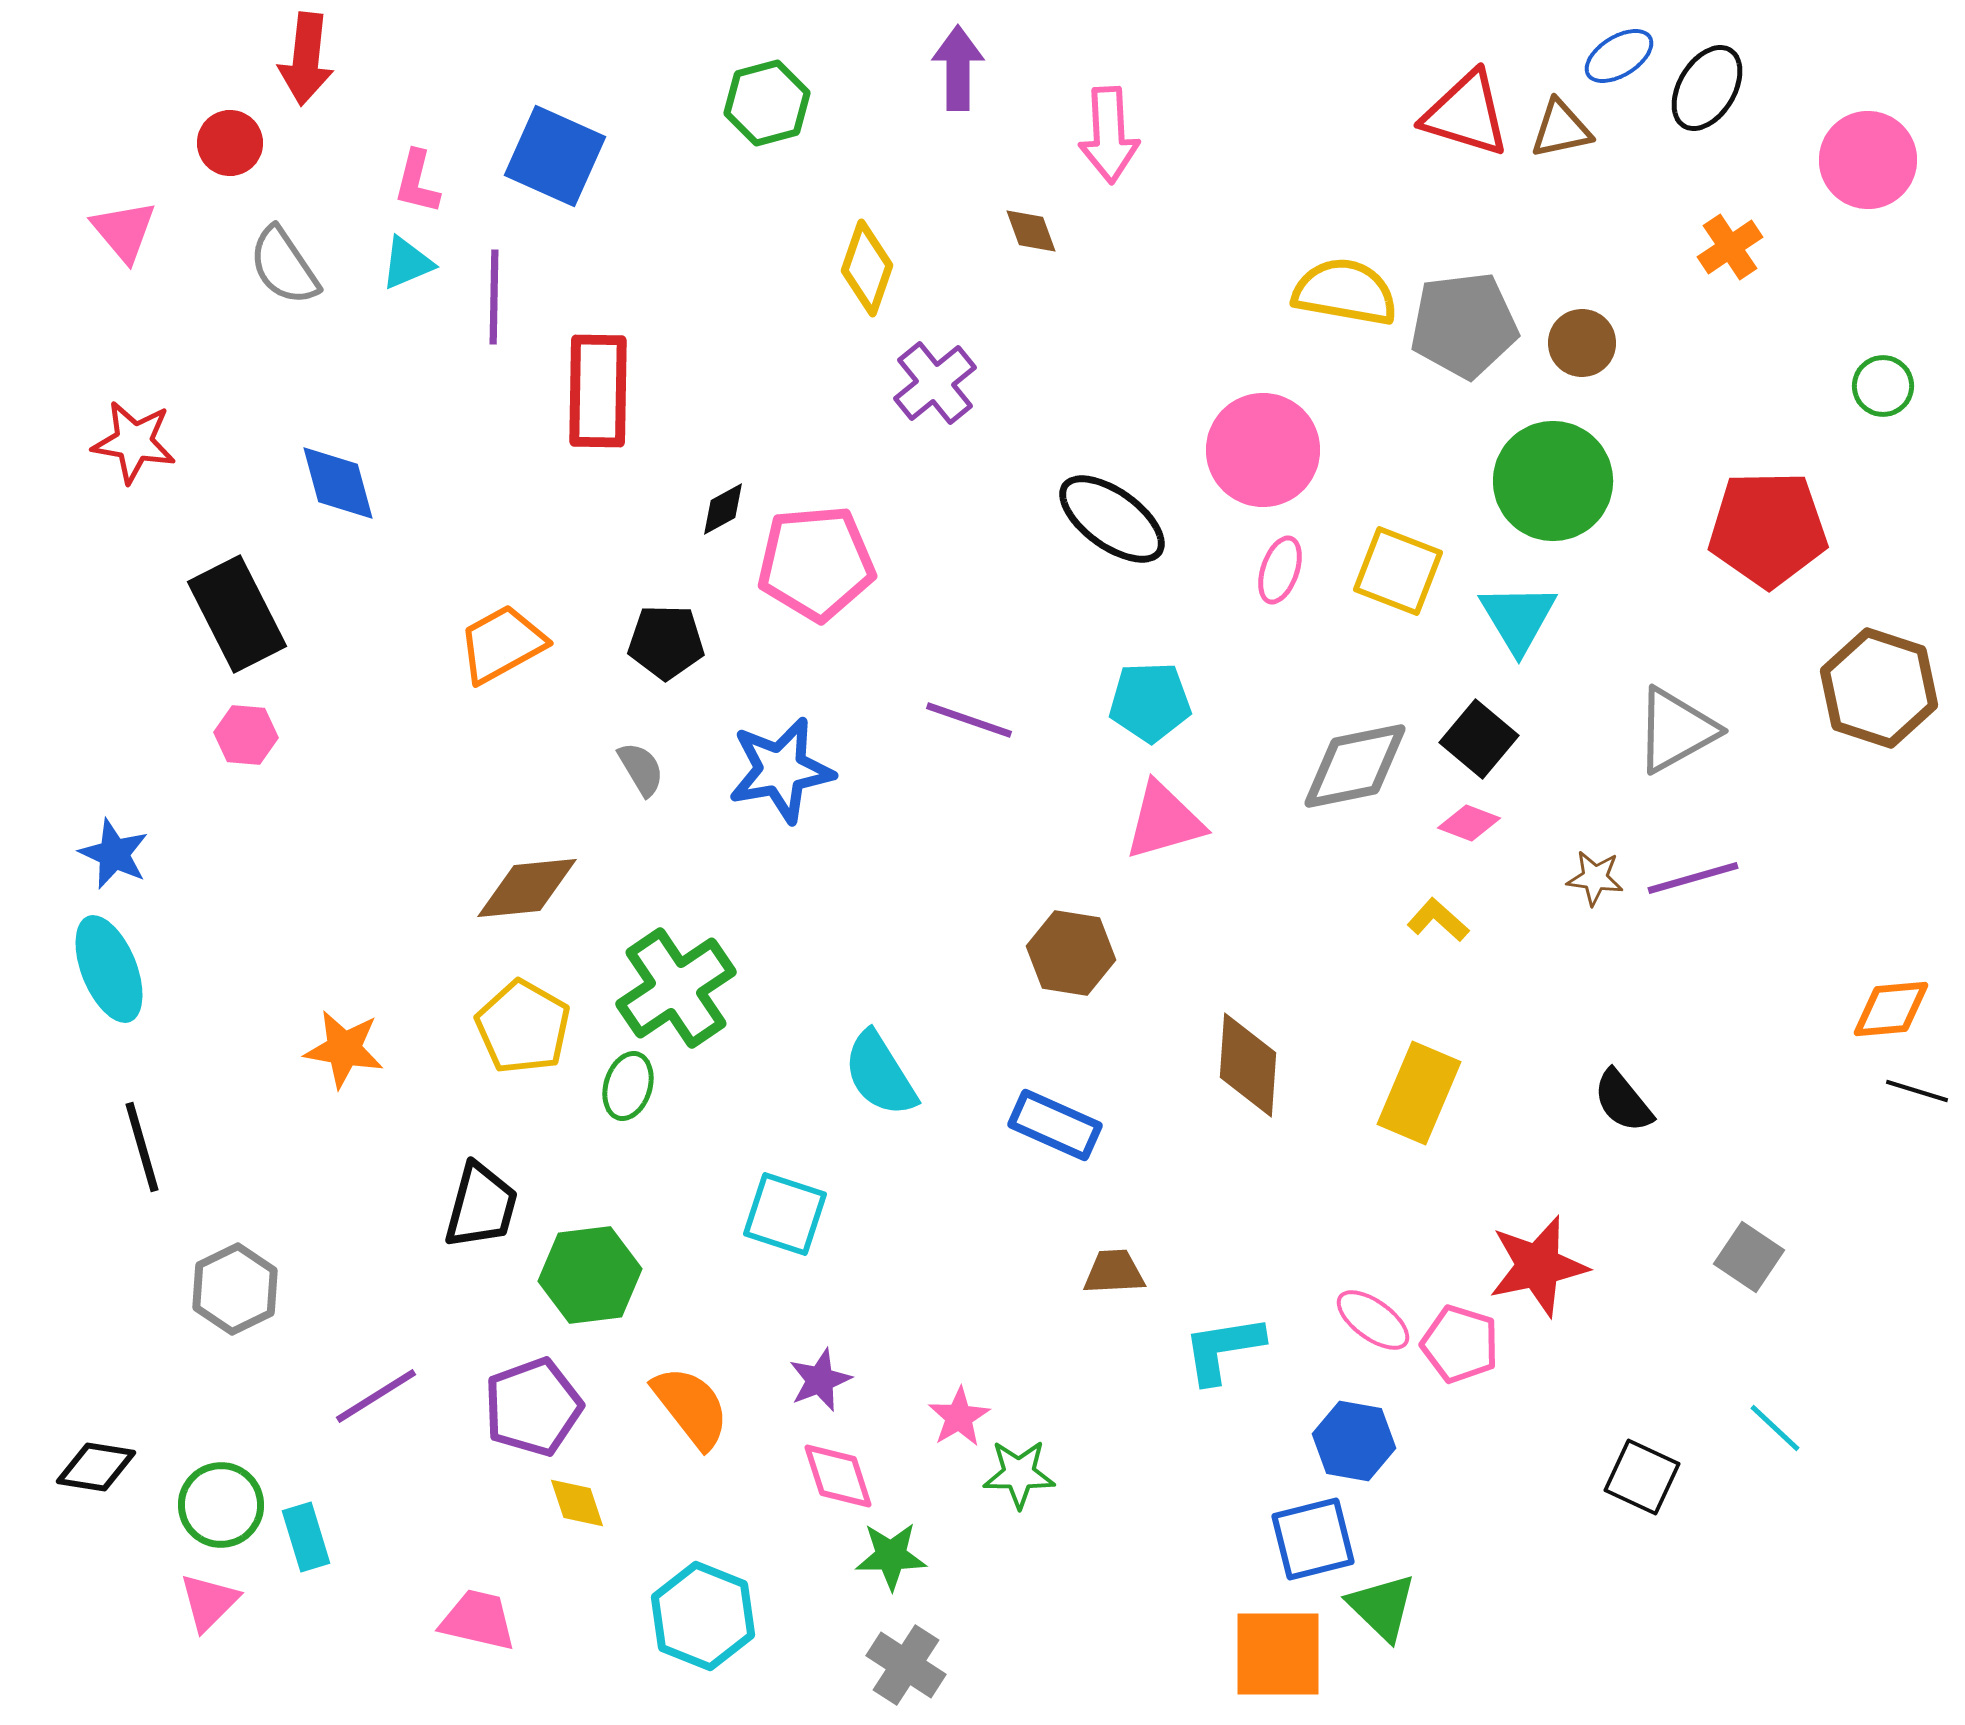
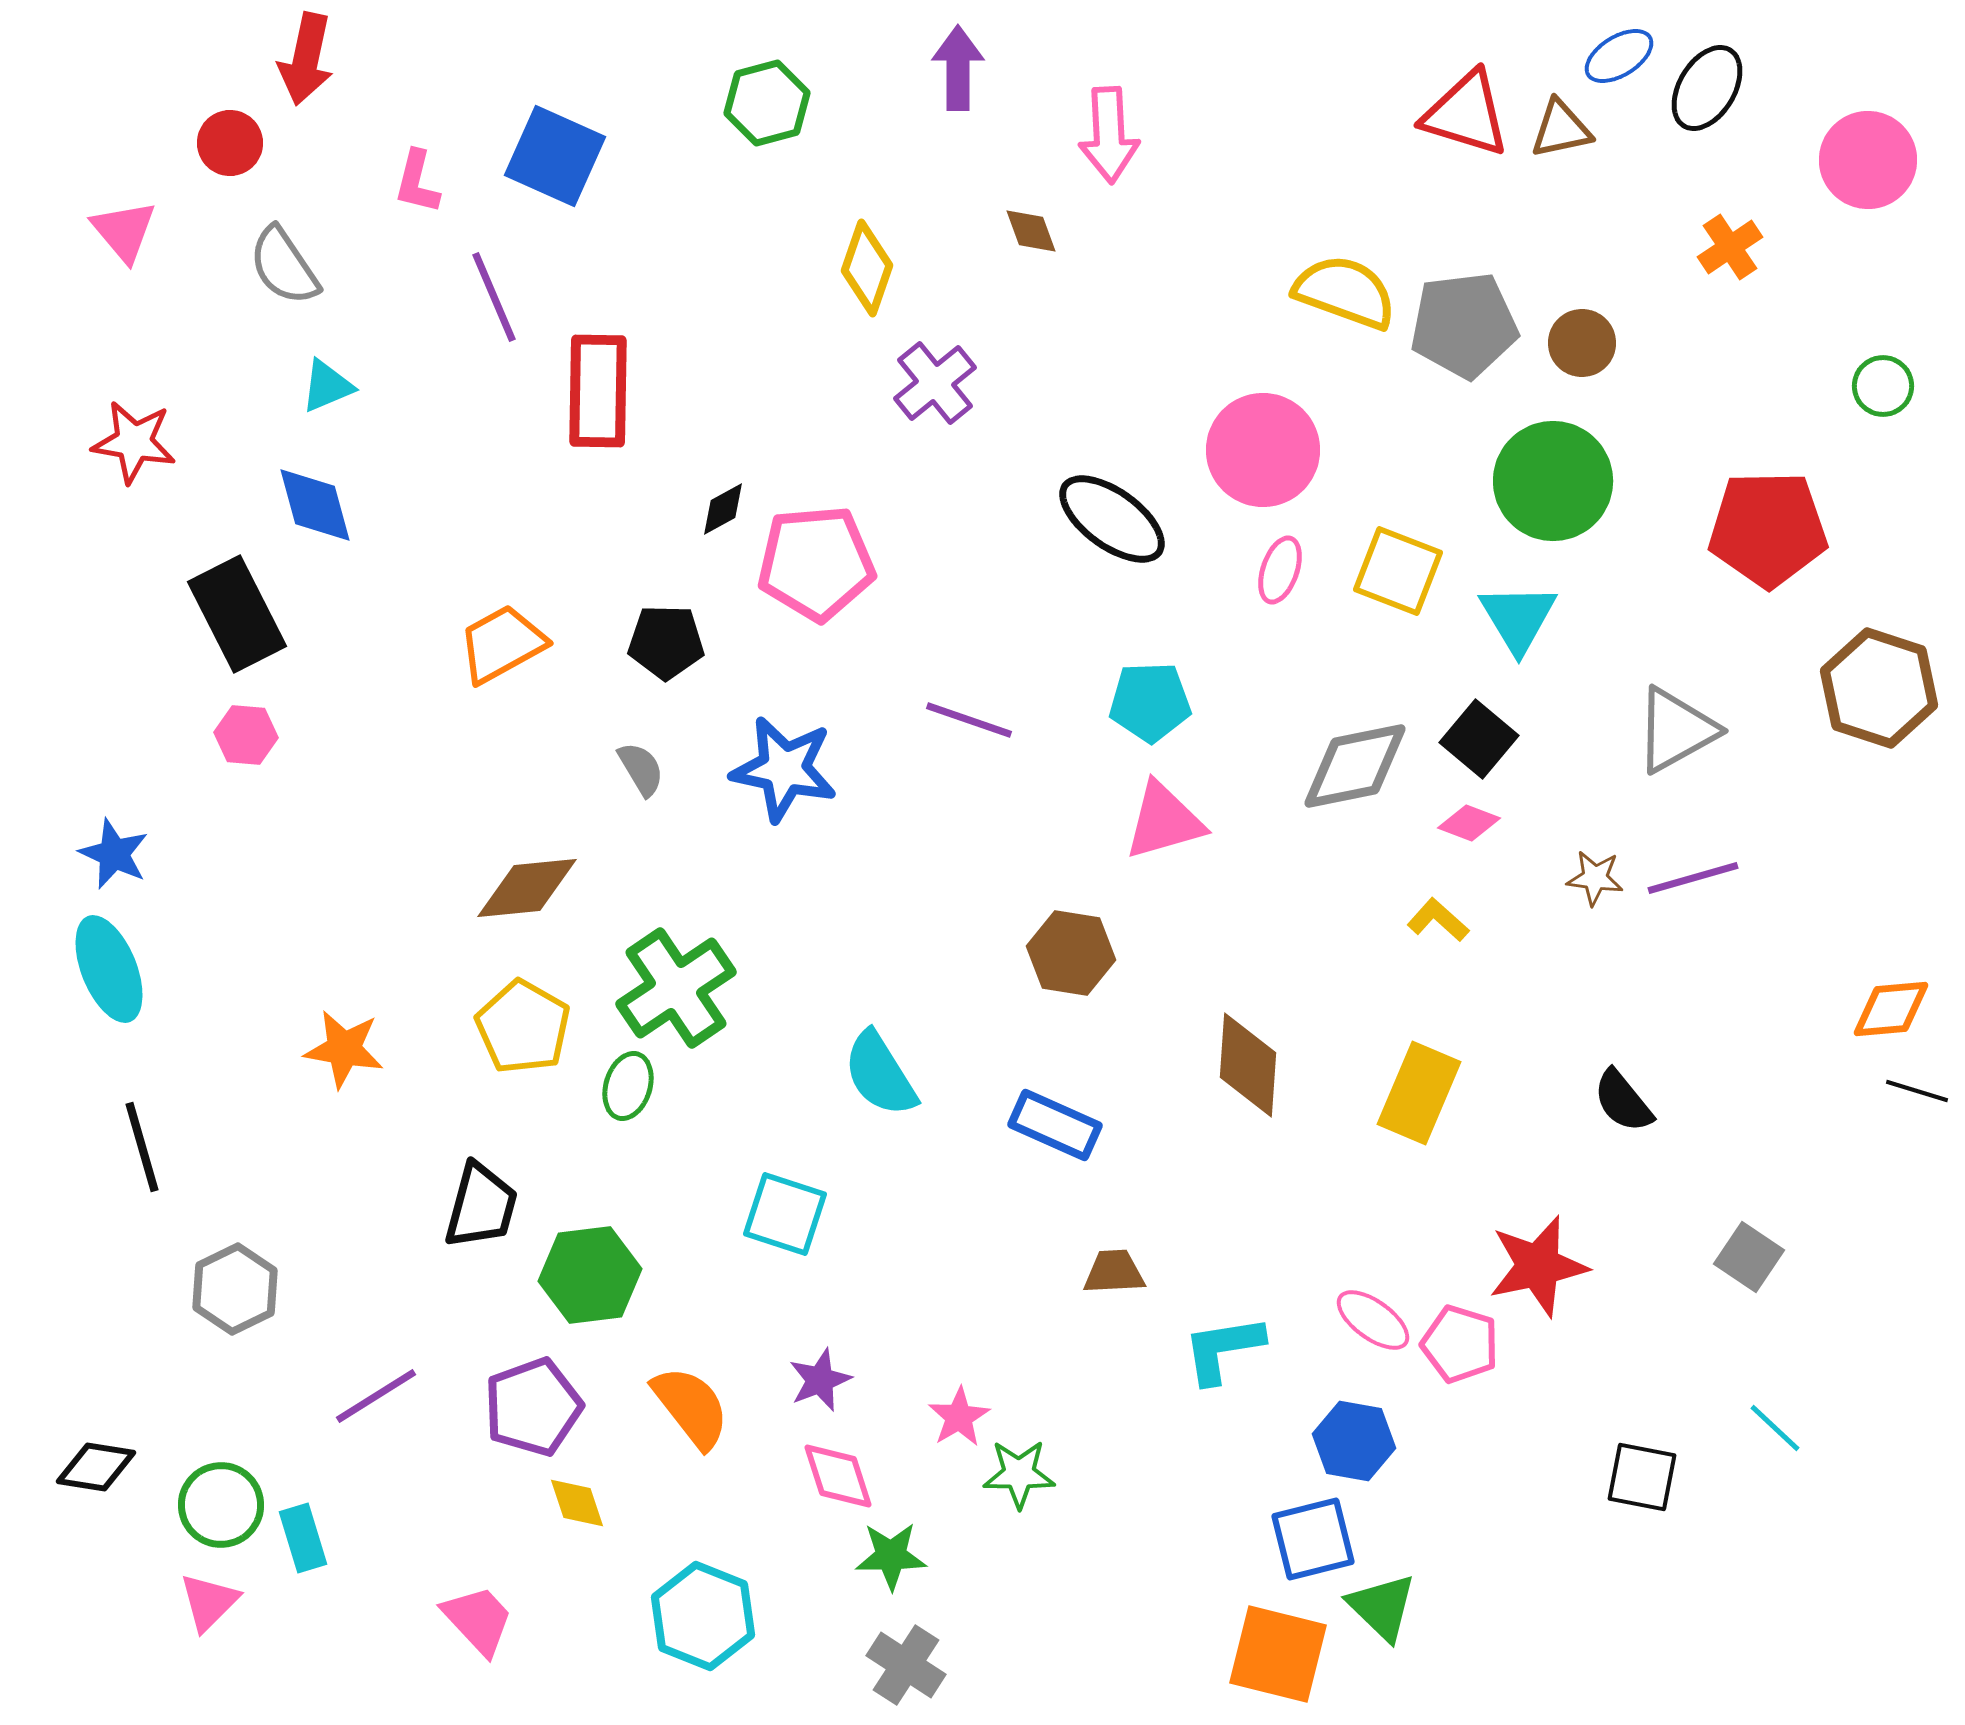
red arrow at (306, 59): rotated 6 degrees clockwise
cyan triangle at (407, 263): moved 80 px left, 123 px down
yellow semicircle at (1345, 292): rotated 10 degrees clockwise
purple line at (494, 297): rotated 24 degrees counterclockwise
blue diamond at (338, 483): moved 23 px left, 22 px down
blue star at (781, 770): moved 3 px right, 1 px up; rotated 22 degrees clockwise
black square at (1642, 1477): rotated 14 degrees counterclockwise
cyan rectangle at (306, 1537): moved 3 px left, 1 px down
pink trapezoid at (478, 1620): rotated 34 degrees clockwise
orange square at (1278, 1654): rotated 14 degrees clockwise
